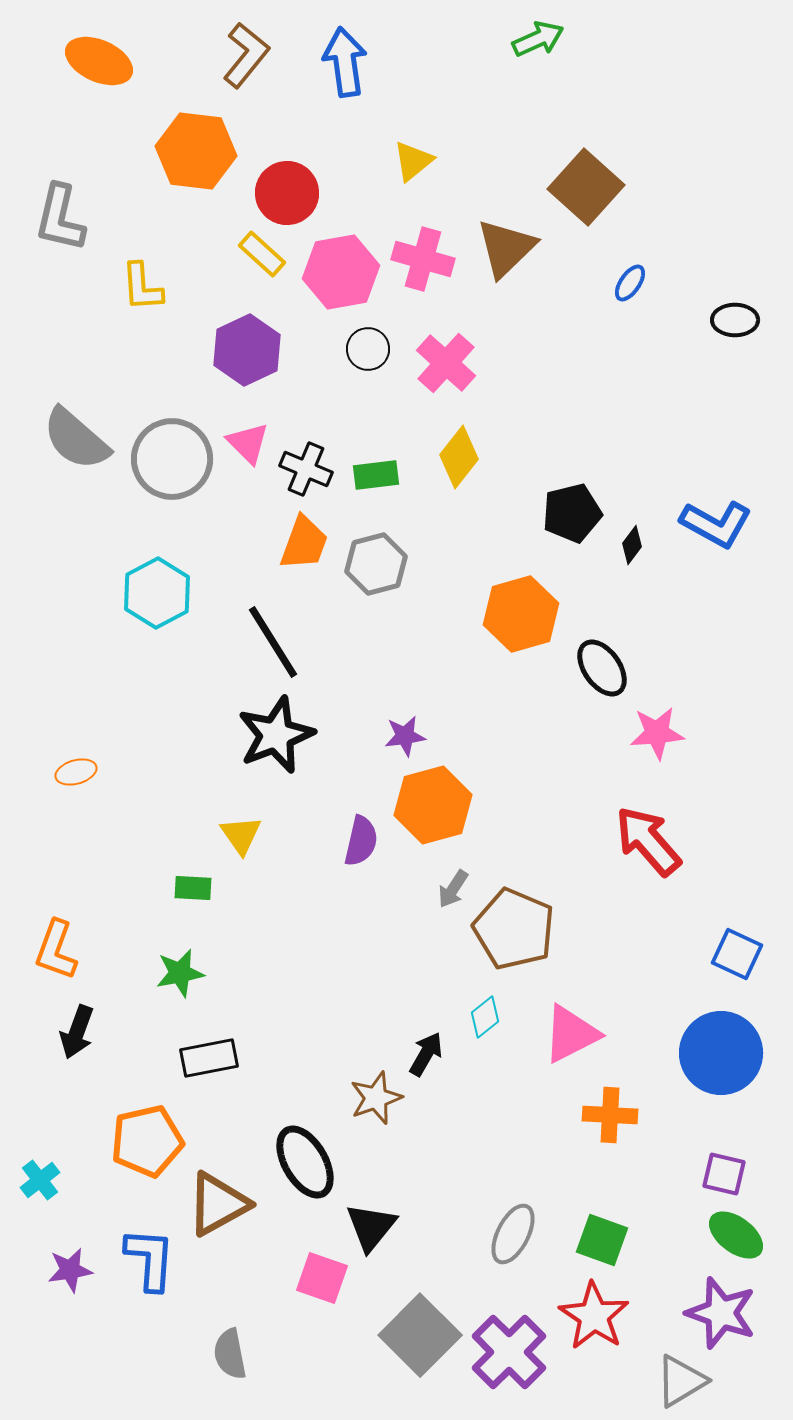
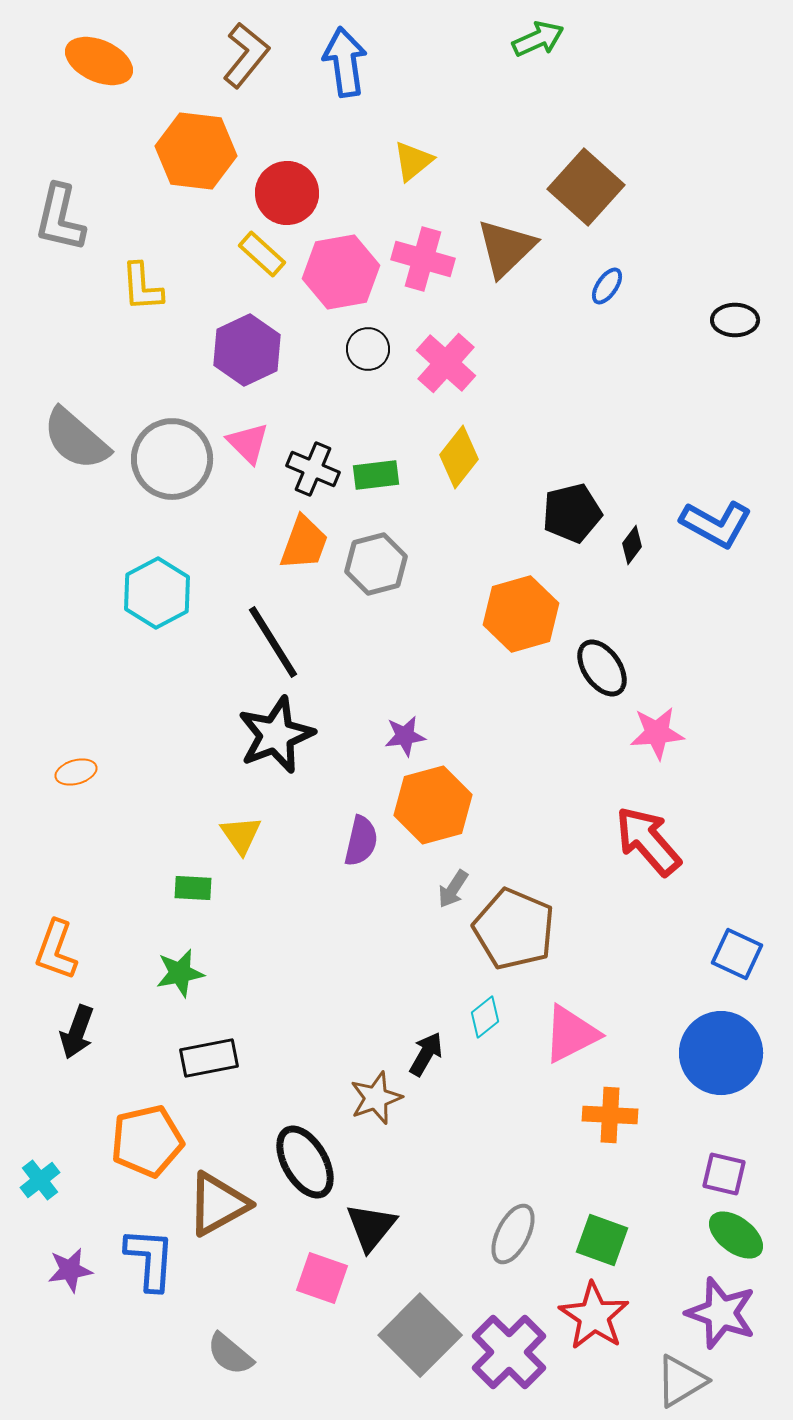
blue ellipse at (630, 283): moved 23 px left, 3 px down
black cross at (306, 469): moved 7 px right
gray semicircle at (230, 1354): rotated 39 degrees counterclockwise
